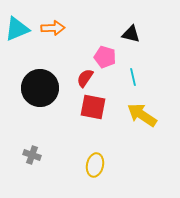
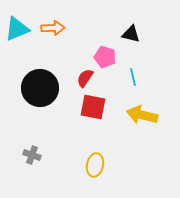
yellow arrow: rotated 20 degrees counterclockwise
